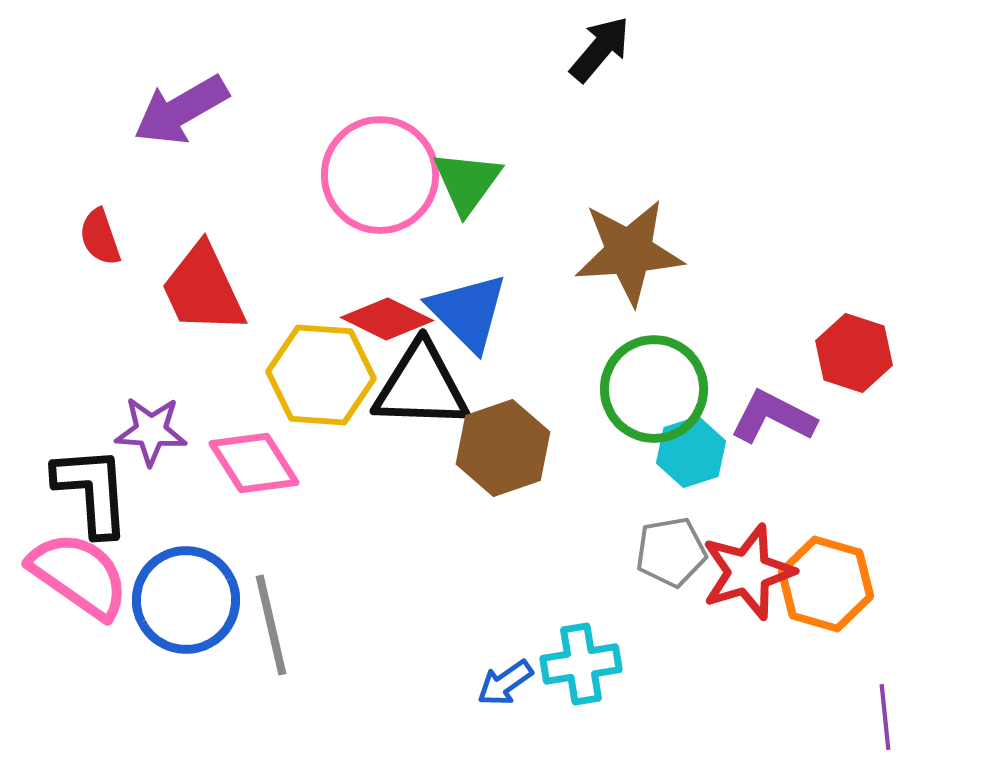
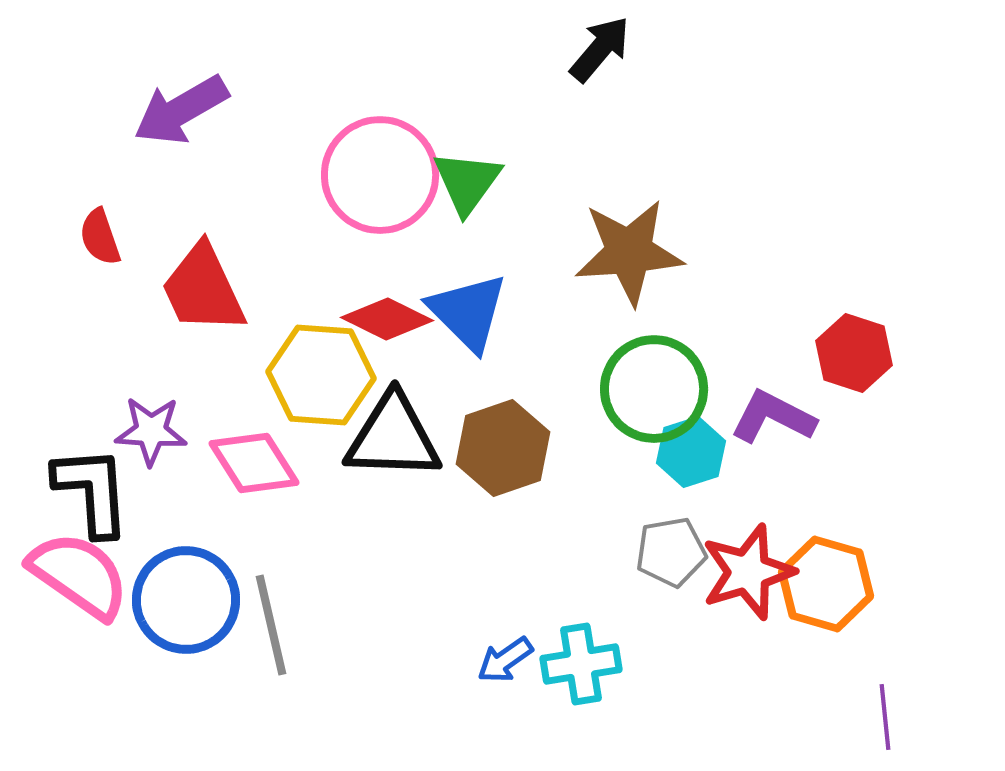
black triangle: moved 28 px left, 51 px down
blue arrow: moved 23 px up
